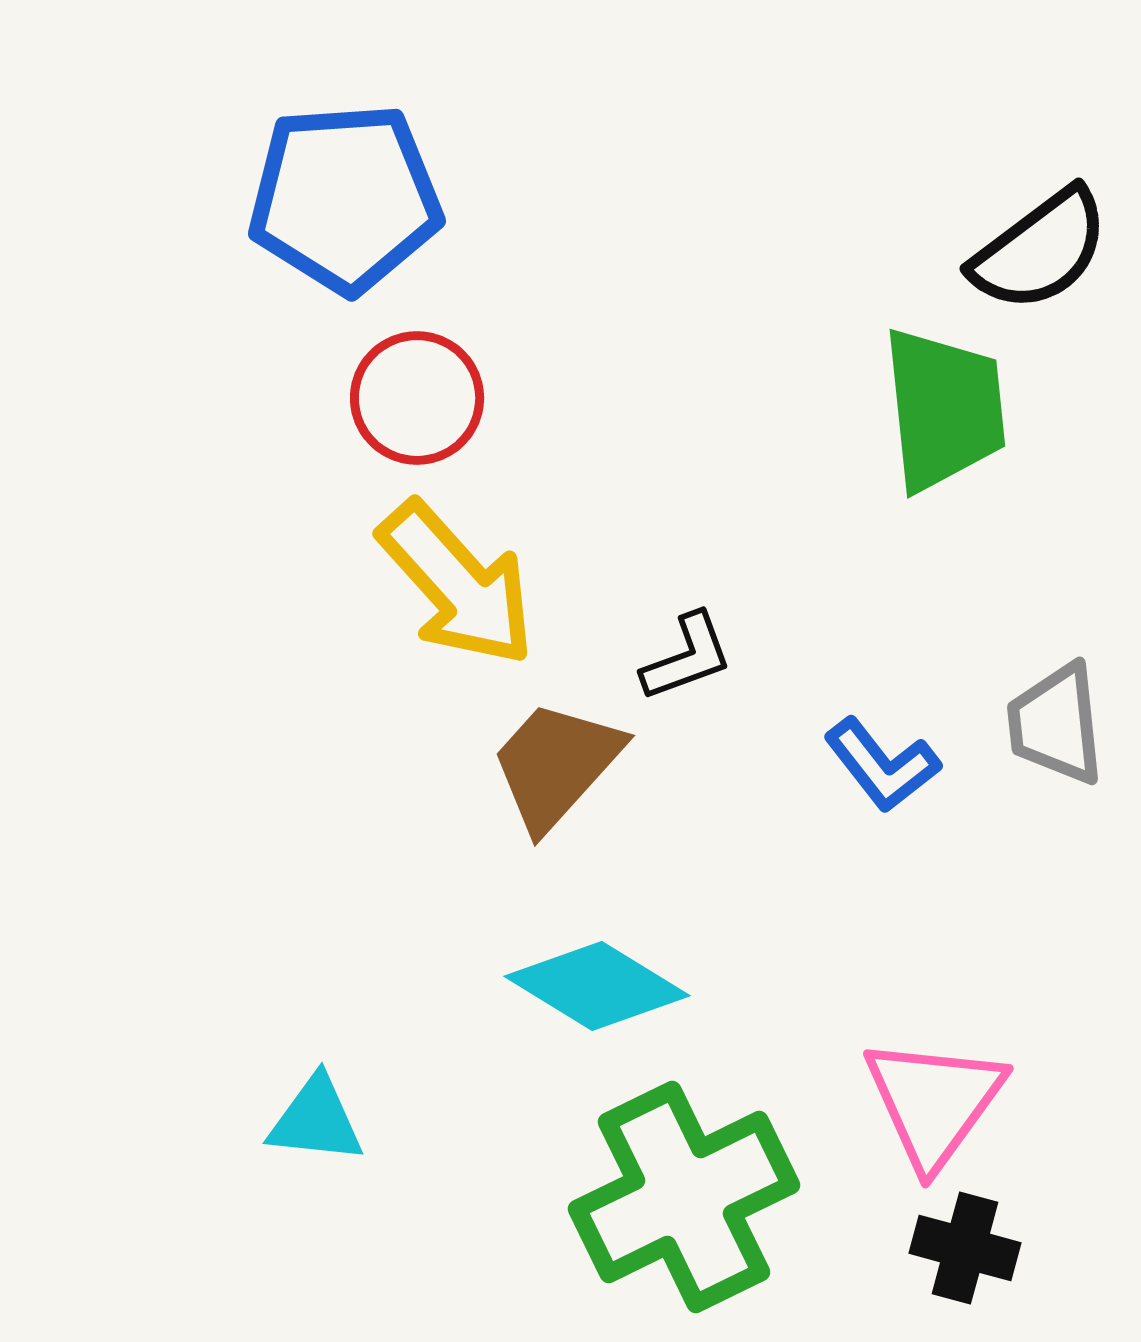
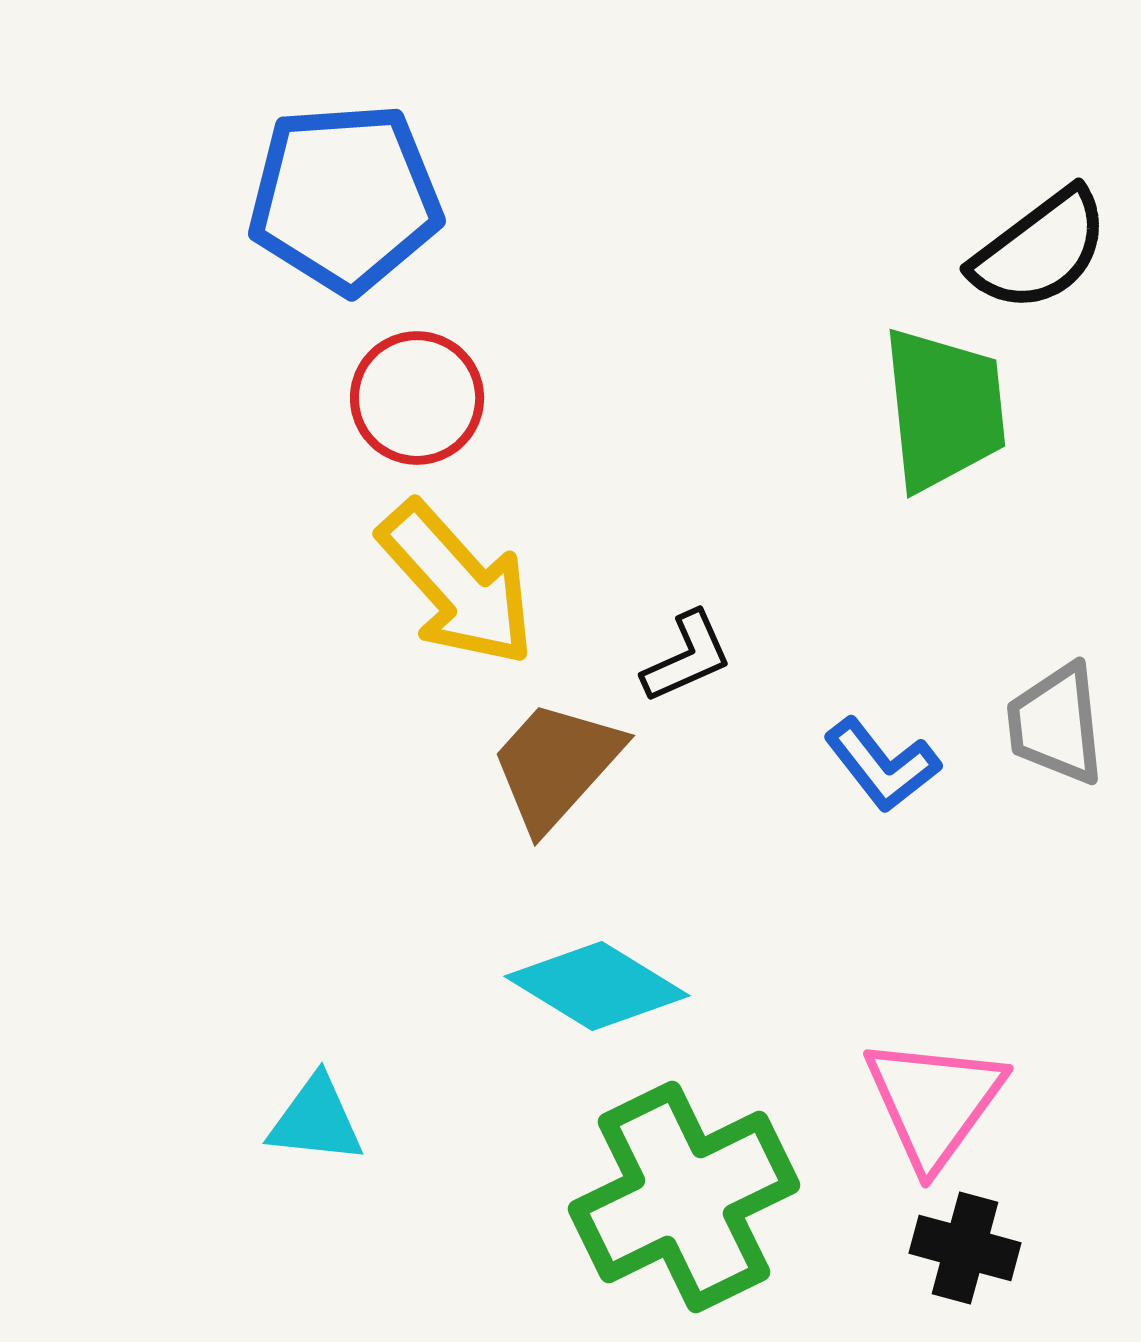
black L-shape: rotated 4 degrees counterclockwise
